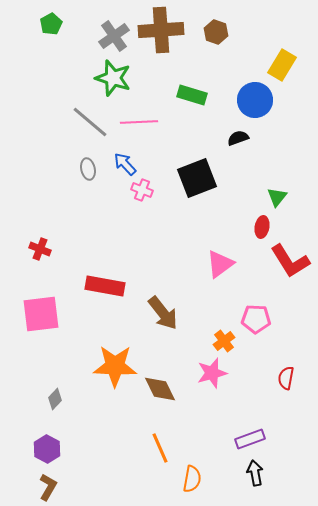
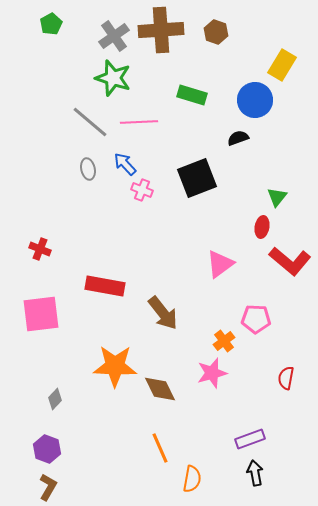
red L-shape: rotated 18 degrees counterclockwise
purple hexagon: rotated 8 degrees counterclockwise
